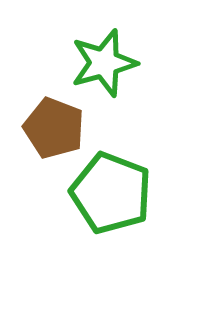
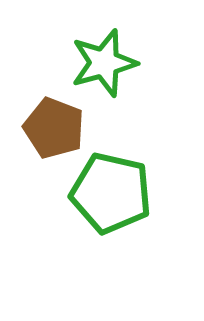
green pentagon: rotated 8 degrees counterclockwise
